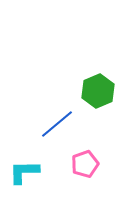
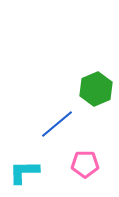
green hexagon: moved 2 px left, 2 px up
pink pentagon: rotated 20 degrees clockwise
